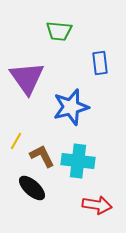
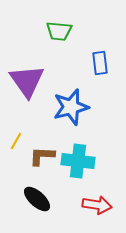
purple triangle: moved 3 px down
brown L-shape: rotated 60 degrees counterclockwise
black ellipse: moved 5 px right, 11 px down
